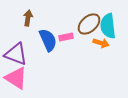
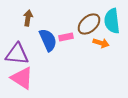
cyan semicircle: moved 4 px right, 5 px up
purple triangle: moved 1 px right; rotated 15 degrees counterclockwise
pink triangle: moved 6 px right
